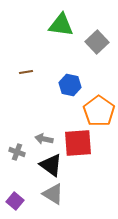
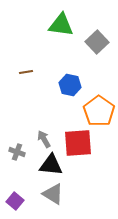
gray arrow: rotated 48 degrees clockwise
black triangle: rotated 30 degrees counterclockwise
